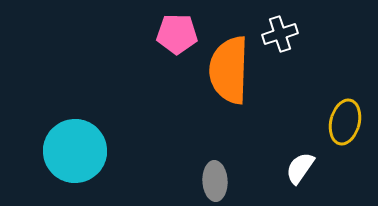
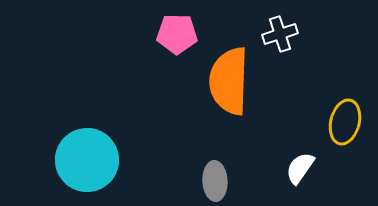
orange semicircle: moved 11 px down
cyan circle: moved 12 px right, 9 px down
